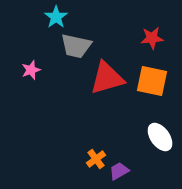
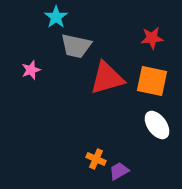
white ellipse: moved 3 px left, 12 px up
orange cross: rotated 30 degrees counterclockwise
